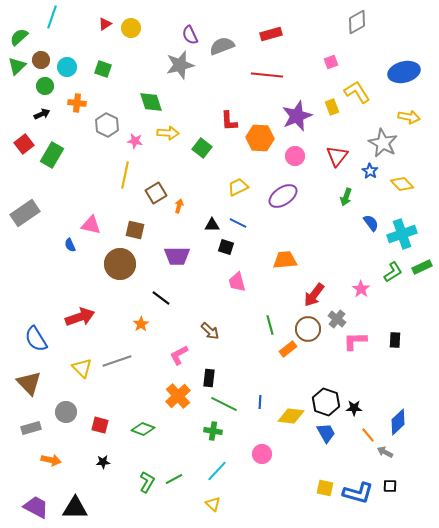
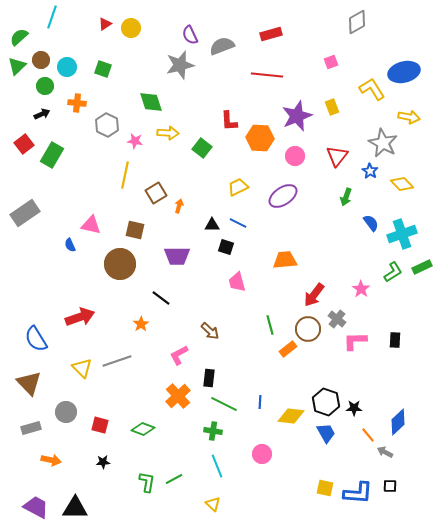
yellow L-shape at (357, 92): moved 15 px right, 3 px up
cyan line at (217, 471): moved 5 px up; rotated 65 degrees counterclockwise
green L-shape at (147, 482): rotated 20 degrees counterclockwise
blue L-shape at (358, 493): rotated 12 degrees counterclockwise
